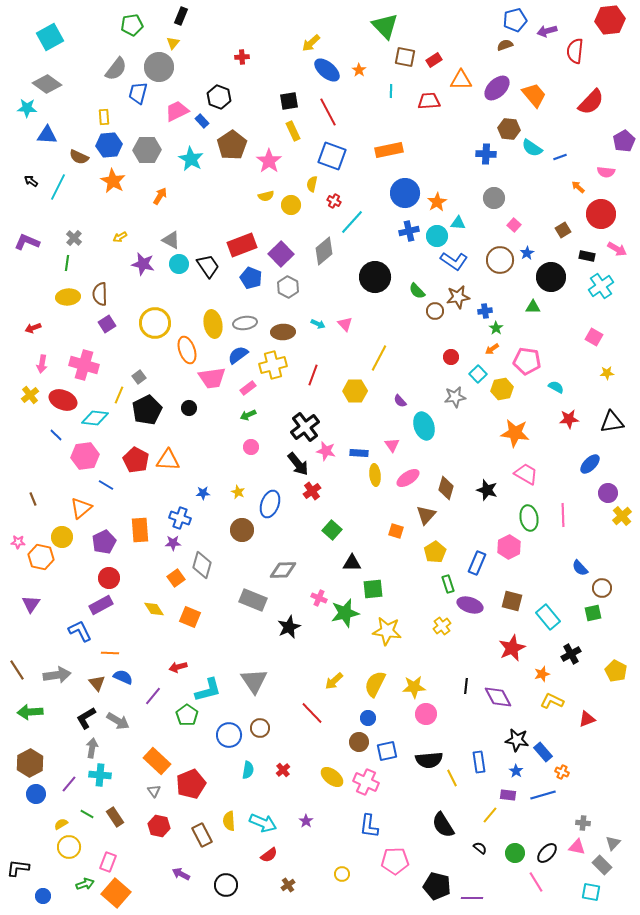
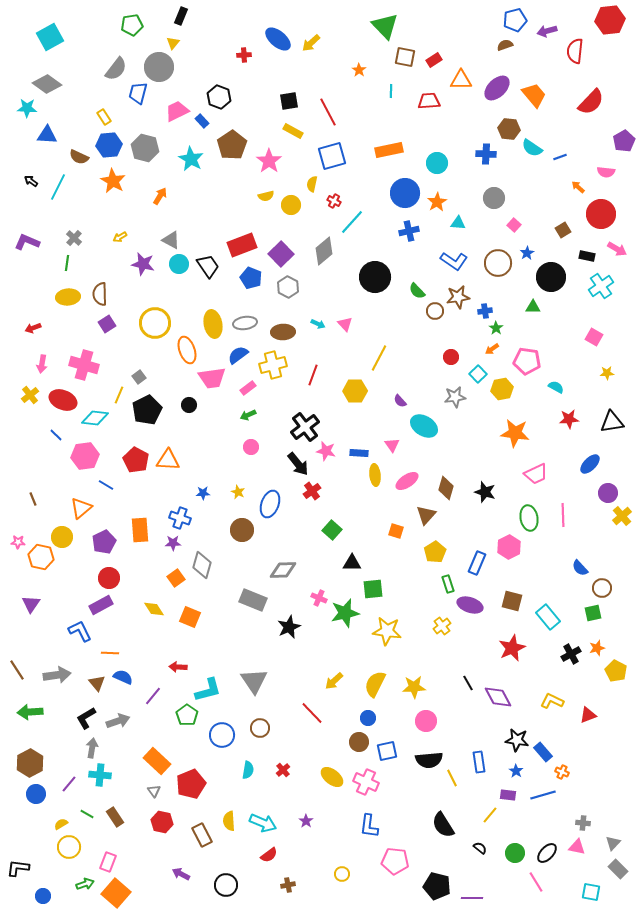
red cross at (242, 57): moved 2 px right, 2 px up
blue ellipse at (327, 70): moved 49 px left, 31 px up
yellow rectangle at (104, 117): rotated 28 degrees counterclockwise
yellow rectangle at (293, 131): rotated 36 degrees counterclockwise
gray hexagon at (147, 150): moved 2 px left, 2 px up; rotated 16 degrees clockwise
blue square at (332, 156): rotated 36 degrees counterclockwise
cyan circle at (437, 236): moved 73 px up
brown circle at (500, 260): moved 2 px left, 3 px down
black circle at (189, 408): moved 3 px up
cyan ellipse at (424, 426): rotated 40 degrees counterclockwise
pink trapezoid at (526, 474): moved 10 px right; rotated 125 degrees clockwise
pink ellipse at (408, 478): moved 1 px left, 3 px down
black star at (487, 490): moved 2 px left, 2 px down
red arrow at (178, 667): rotated 18 degrees clockwise
orange star at (542, 674): moved 55 px right, 26 px up
black line at (466, 686): moved 2 px right, 3 px up; rotated 35 degrees counterclockwise
pink circle at (426, 714): moved 7 px down
red triangle at (587, 719): moved 1 px right, 4 px up
gray arrow at (118, 721): rotated 50 degrees counterclockwise
blue circle at (229, 735): moved 7 px left
red hexagon at (159, 826): moved 3 px right, 4 px up
pink pentagon at (395, 861): rotated 8 degrees clockwise
gray rectangle at (602, 865): moved 16 px right, 4 px down
brown cross at (288, 885): rotated 24 degrees clockwise
